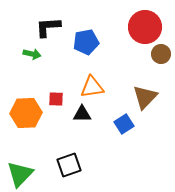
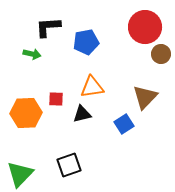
black triangle: rotated 12 degrees counterclockwise
